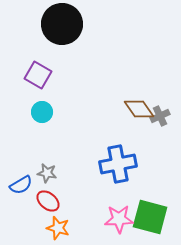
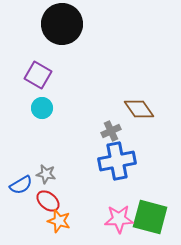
cyan circle: moved 4 px up
gray cross: moved 49 px left, 15 px down
blue cross: moved 1 px left, 3 px up
gray star: moved 1 px left, 1 px down
orange star: moved 1 px right, 7 px up
